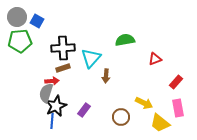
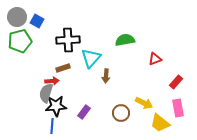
green pentagon: rotated 10 degrees counterclockwise
black cross: moved 5 px right, 8 px up
black star: rotated 20 degrees clockwise
purple rectangle: moved 2 px down
brown circle: moved 4 px up
blue line: moved 5 px down
